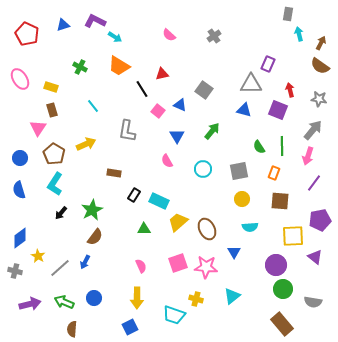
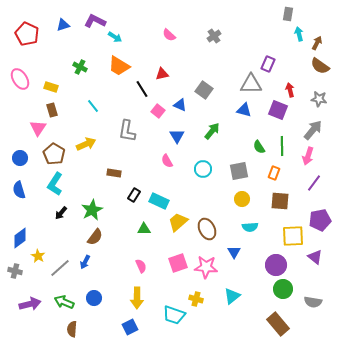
brown arrow at (321, 43): moved 4 px left
brown rectangle at (282, 324): moved 4 px left
